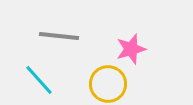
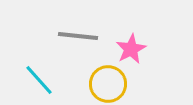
gray line: moved 19 px right
pink star: rotated 12 degrees counterclockwise
